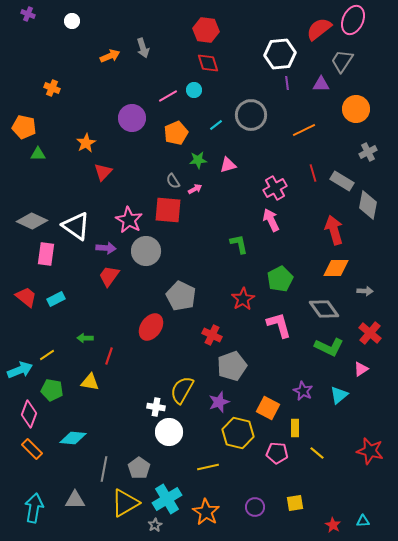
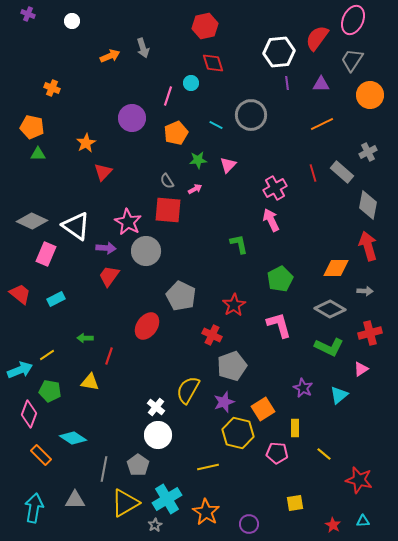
red semicircle at (319, 29): moved 2 px left, 9 px down; rotated 16 degrees counterclockwise
red hexagon at (206, 30): moved 1 px left, 4 px up; rotated 20 degrees counterclockwise
white hexagon at (280, 54): moved 1 px left, 2 px up
gray trapezoid at (342, 61): moved 10 px right, 1 px up
red diamond at (208, 63): moved 5 px right
cyan circle at (194, 90): moved 3 px left, 7 px up
pink line at (168, 96): rotated 42 degrees counterclockwise
orange circle at (356, 109): moved 14 px right, 14 px up
cyan line at (216, 125): rotated 64 degrees clockwise
orange pentagon at (24, 127): moved 8 px right
orange line at (304, 130): moved 18 px right, 6 px up
pink triangle at (228, 165): rotated 30 degrees counterclockwise
gray semicircle at (173, 181): moved 6 px left
gray rectangle at (342, 181): moved 9 px up; rotated 10 degrees clockwise
pink star at (129, 220): moved 1 px left, 2 px down
red arrow at (334, 230): moved 34 px right, 16 px down
pink rectangle at (46, 254): rotated 15 degrees clockwise
red trapezoid at (26, 297): moved 6 px left, 3 px up
red star at (243, 299): moved 9 px left, 6 px down
gray diamond at (324, 309): moved 6 px right; rotated 24 degrees counterclockwise
red ellipse at (151, 327): moved 4 px left, 1 px up
red cross at (370, 333): rotated 35 degrees clockwise
green pentagon at (52, 390): moved 2 px left, 1 px down
yellow semicircle at (182, 390): moved 6 px right
purple star at (303, 391): moved 3 px up
purple star at (219, 402): moved 5 px right
white cross at (156, 407): rotated 30 degrees clockwise
orange square at (268, 408): moved 5 px left, 1 px down; rotated 30 degrees clockwise
white circle at (169, 432): moved 11 px left, 3 px down
cyan diamond at (73, 438): rotated 28 degrees clockwise
orange rectangle at (32, 449): moved 9 px right, 6 px down
red star at (370, 451): moved 11 px left, 29 px down
yellow line at (317, 453): moved 7 px right, 1 px down
gray pentagon at (139, 468): moved 1 px left, 3 px up
purple circle at (255, 507): moved 6 px left, 17 px down
